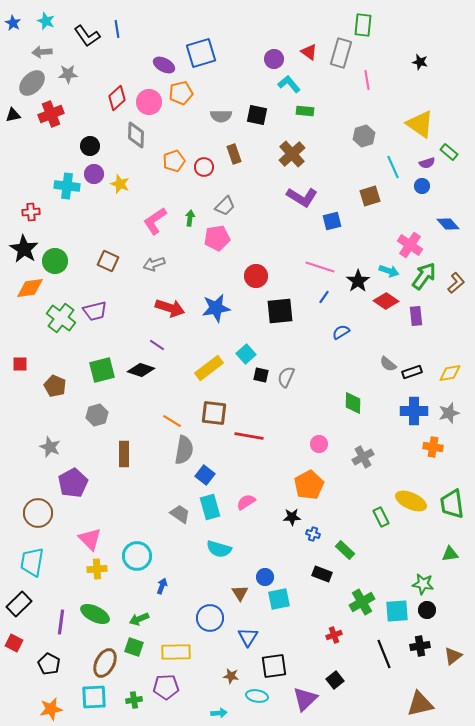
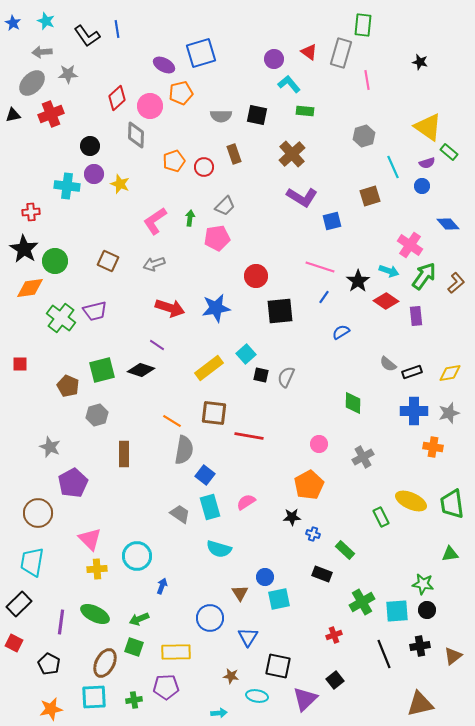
pink circle at (149, 102): moved 1 px right, 4 px down
yellow triangle at (420, 124): moved 8 px right, 3 px down
brown pentagon at (55, 386): moved 13 px right
black square at (274, 666): moved 4 px right; rotated 20 degrees clockwise
